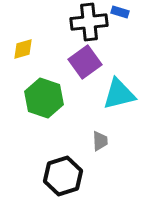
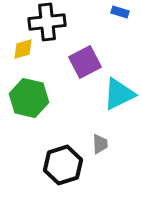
black cross: moved 42 px left
purple square: rotated 8 degrees clockwise
cyan triangle: rotated 12 degrees counterclockwise
green hexagon: moved 15 px left; rotated 6 degrees counterclockwise
gray trapezoid: moved 3 px down
black hexagon: moved 11 px up
